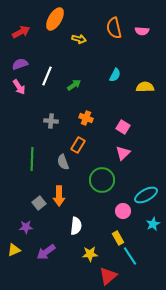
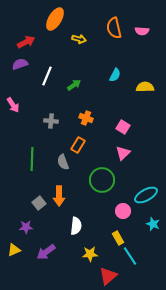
red arrow: moved 5 px right, 10 px down
pink arrow: moved 6 px left, 18 px down
cyan star: rotated 24 degrees counterclockwise
